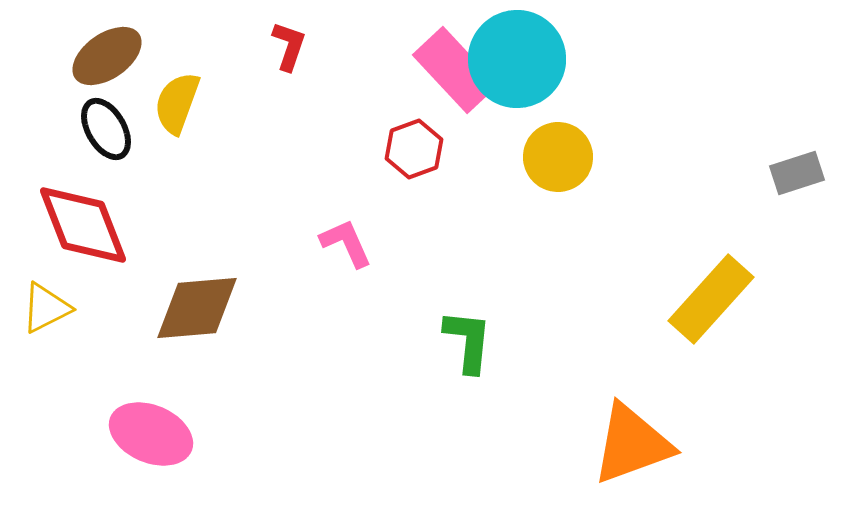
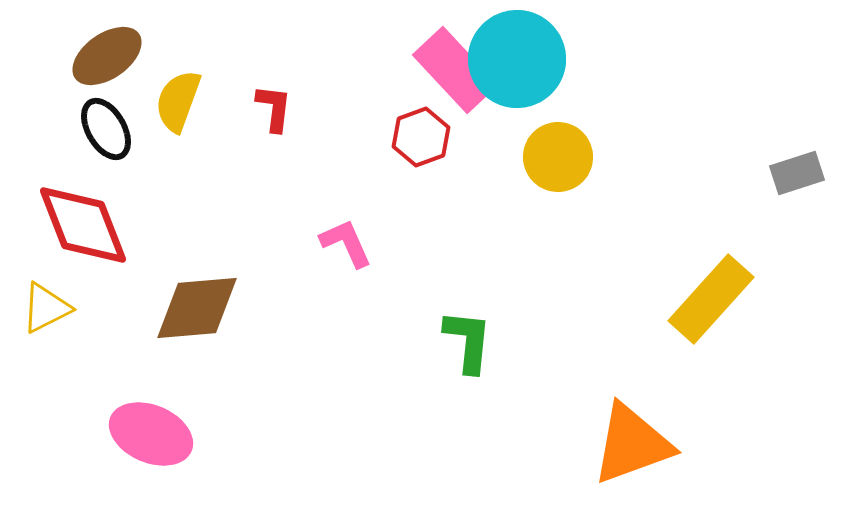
red L-shape: moved 15 px left, 62 px down; rotated 12 degrees counterclockwise
yellow semicircle: moved 1 px right, 2 px up
red hexagon: moved 7 px right, 12 px up
